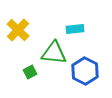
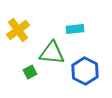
yellow cross: rotated 10 degrees clockwise
green triangle: moved 2 px left
